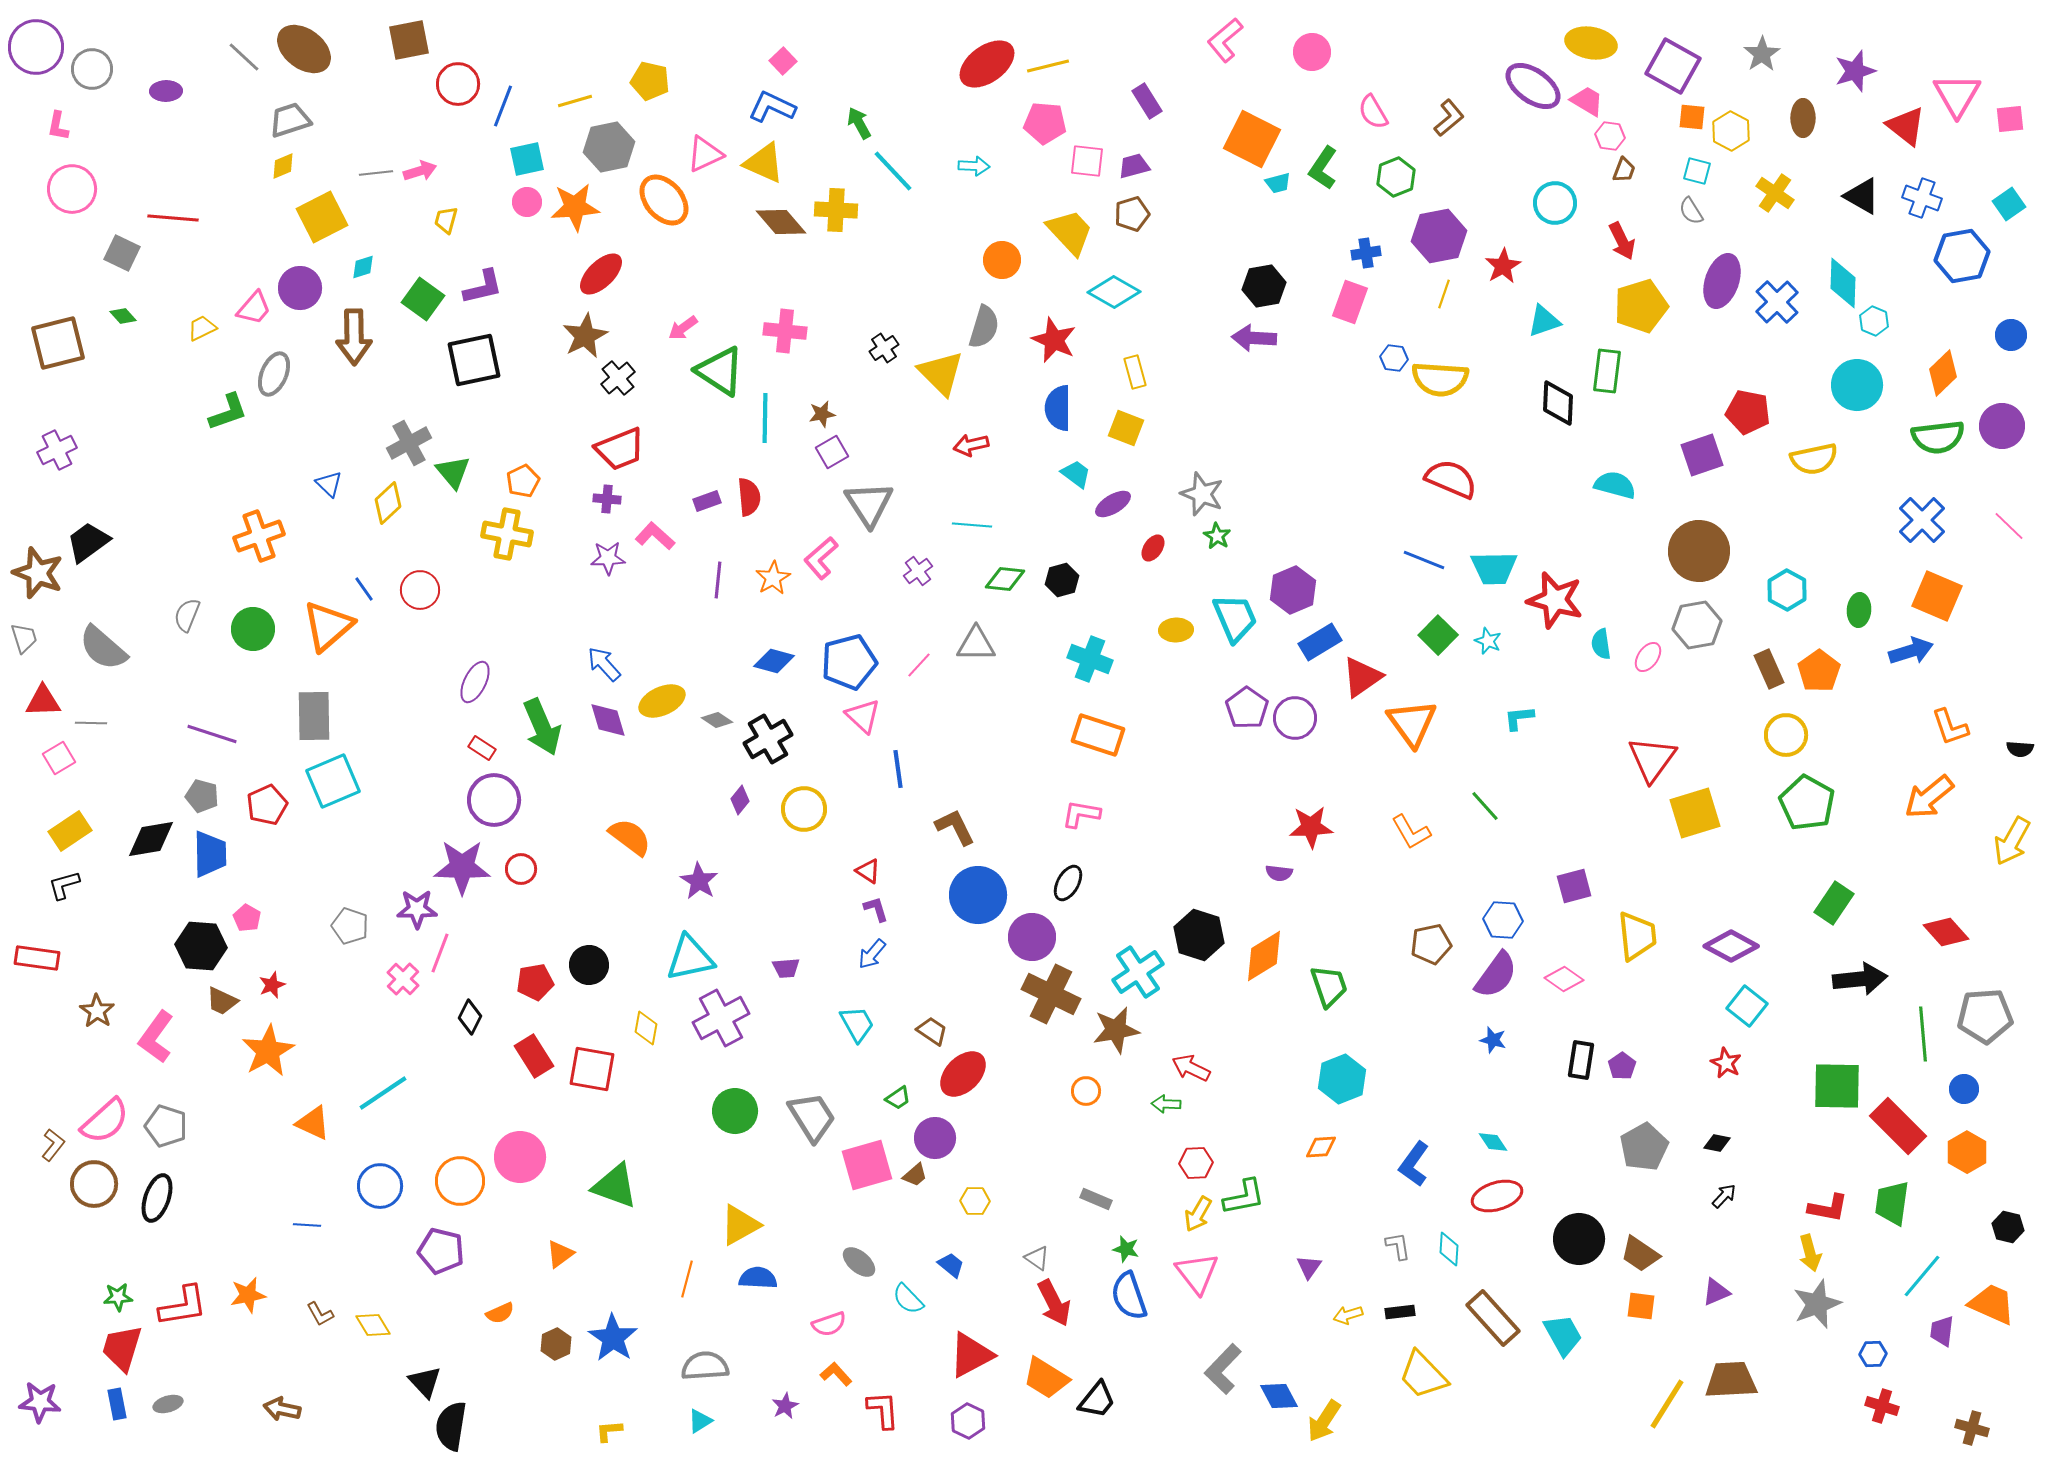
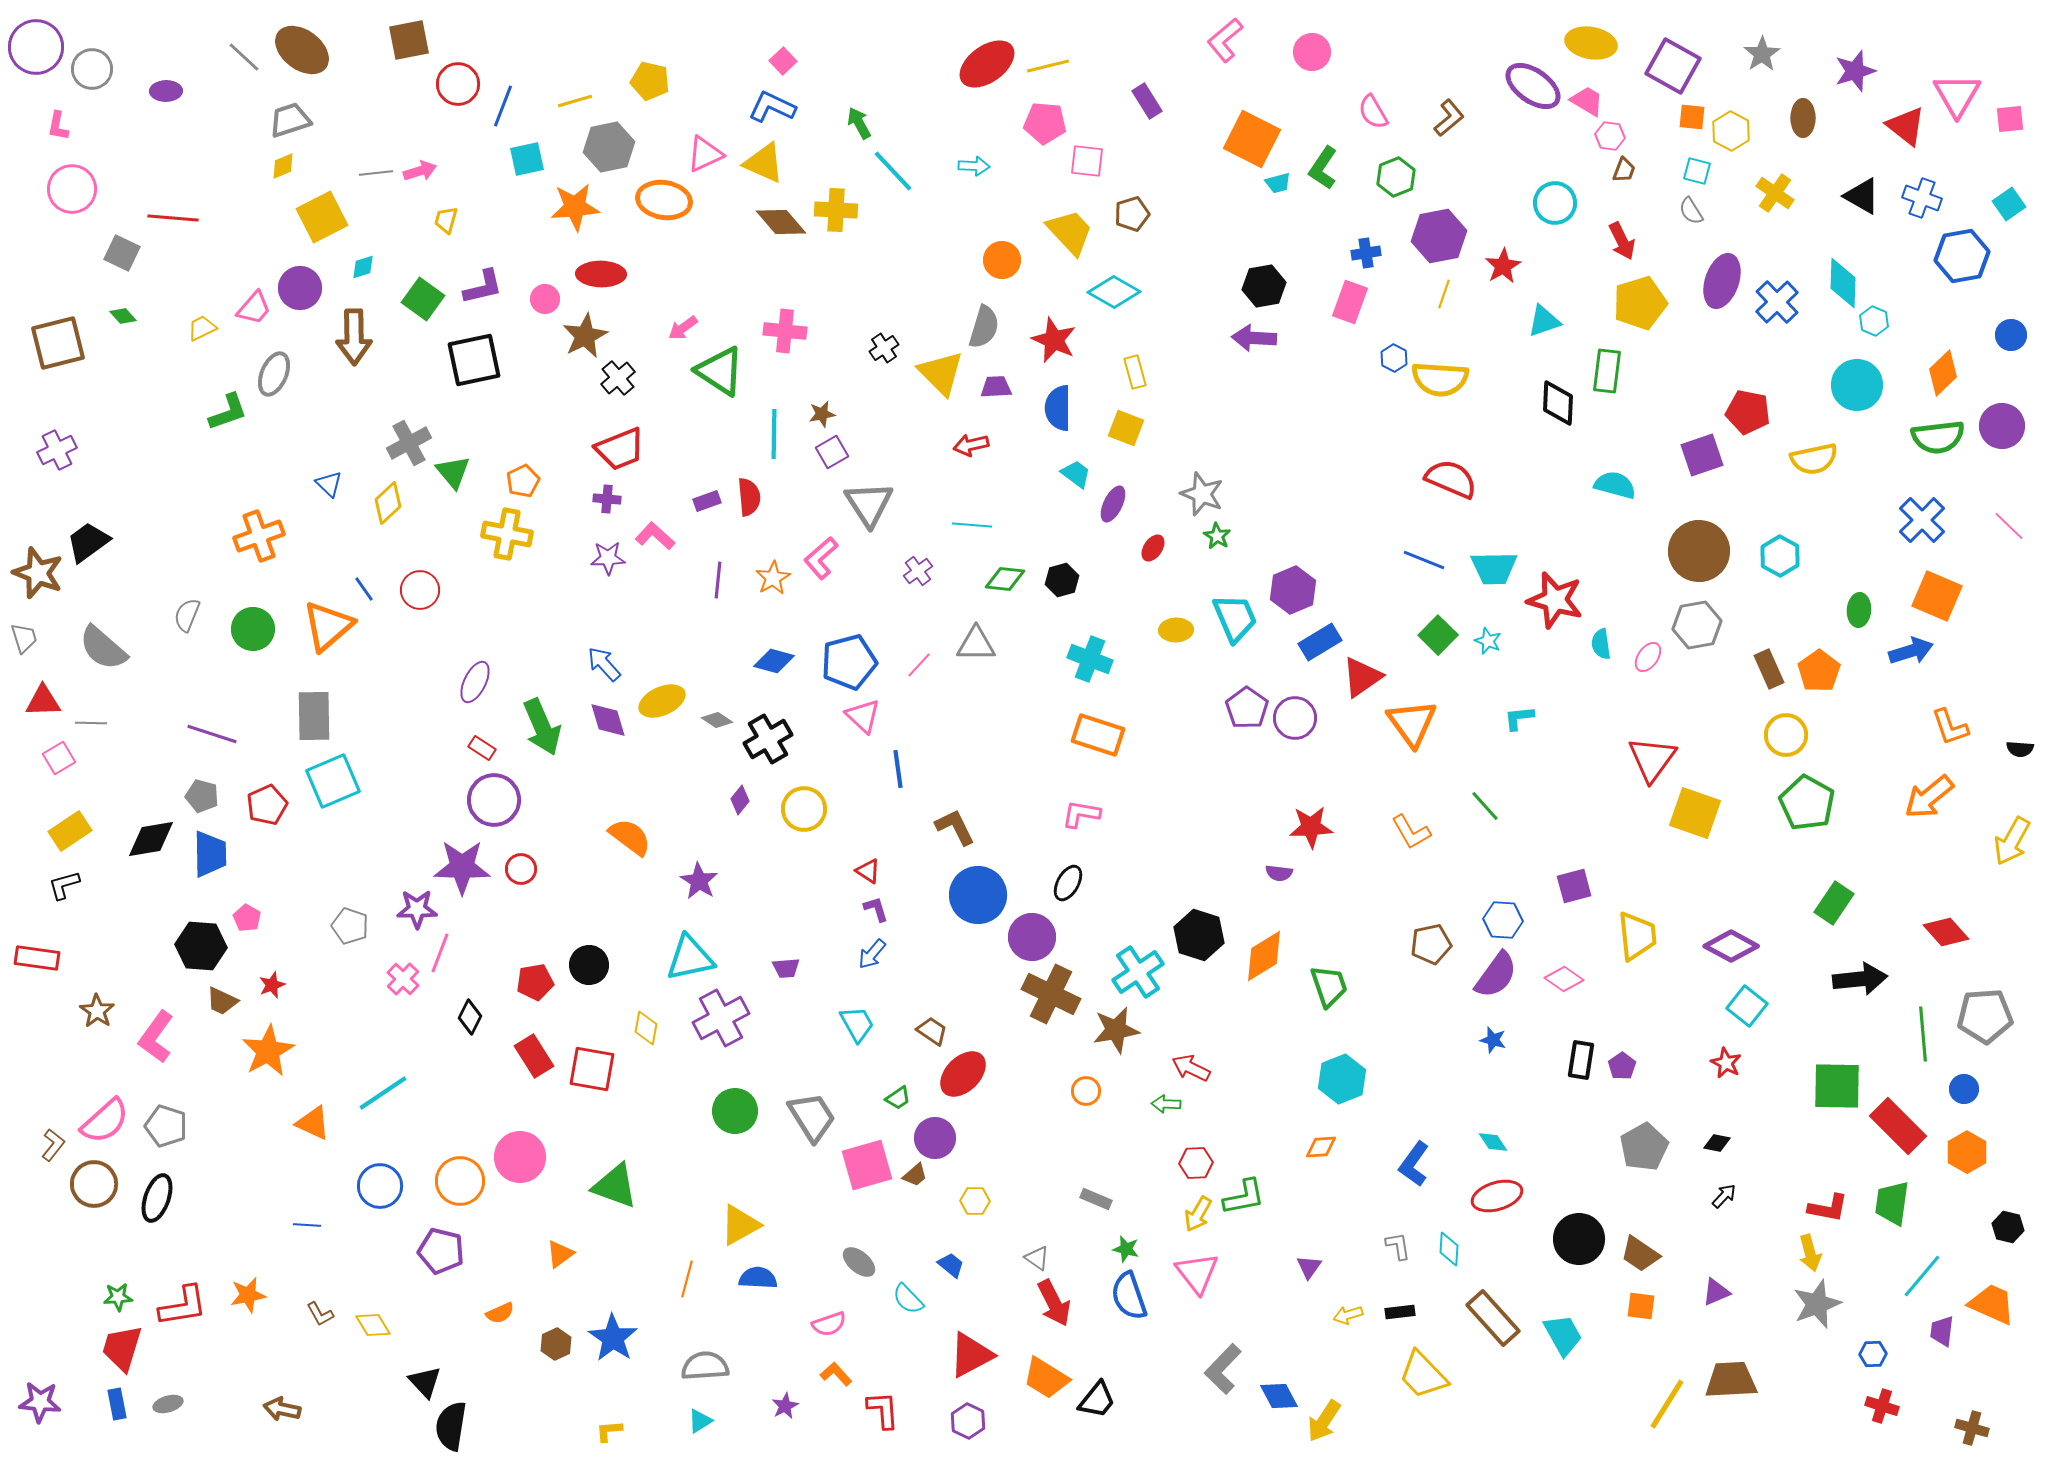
brown ellipse at (304, 49): moved 2 px left, 1 px down
purple trapezoid at (1134, 166): moved 138 px left, 221 px down; rotated 12 degrees clockwise
orange ellipse at (664, 200): rotated 40 degrees counterclockwise
pink circle at (527, 202): moved 18 px right, 97 px down
red ellipse at (601, 274): rotated 45 degrees clockwise
yellow pentagon at (1641, 306): moved 1 px left, 3 px up
blue hexagon at (1394, 358): rotated 20 degrees clockwise
cyan line at (765, 418): moved 9 px right, 16 px down
purple ellipse at (1113, 504): rotated 33 degrees counterclockwise
cyan hexagon at (1787, 590): moved 7 px left, 34 px up
yellow square at (1695, 813): rotated 36 degrees clockwise
